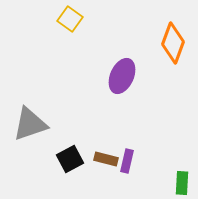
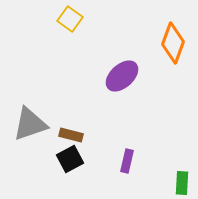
purple ellipse: rotated 24 degrees clockwise
brown rectangle: moved 35 px left, 24 px up
